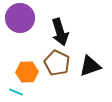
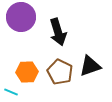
purple circle: moved 1 px right, 1 px up
black arrow: moved 2 px left
brown pentagon: moved 3 px right, 9 px down
cyan line: moved 5 px left
